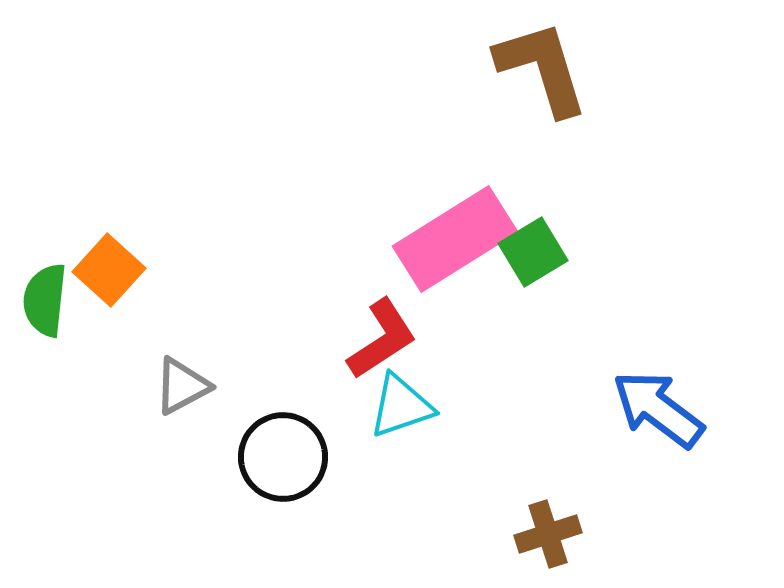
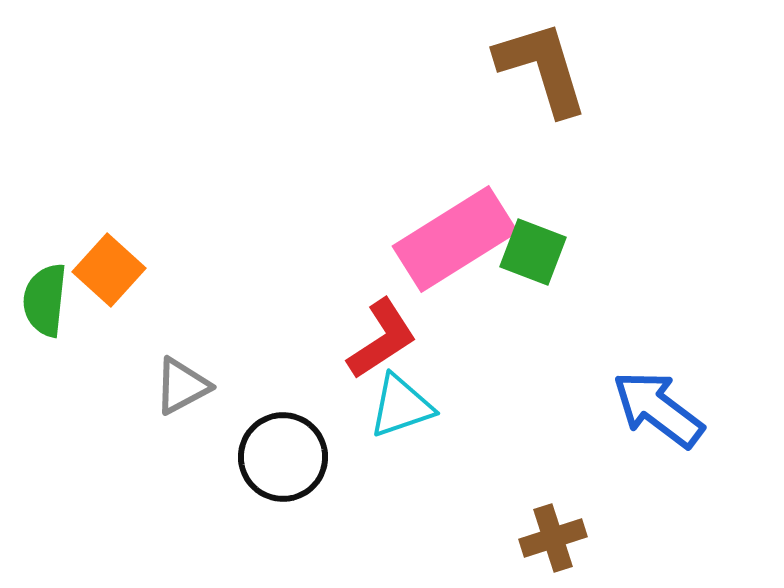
green square: rotated 38 degrees counterclockwise
brown cross: moved 5 px right, 4 px down
